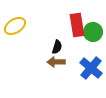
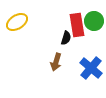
yellow ellipse: moved 2 px right, 4 px up
green circle: moved 1 px right, 11 px up
black semicircle: moved 9 px right, 9 px up
brown arrow: rotated 72 degrees counterclockwise
